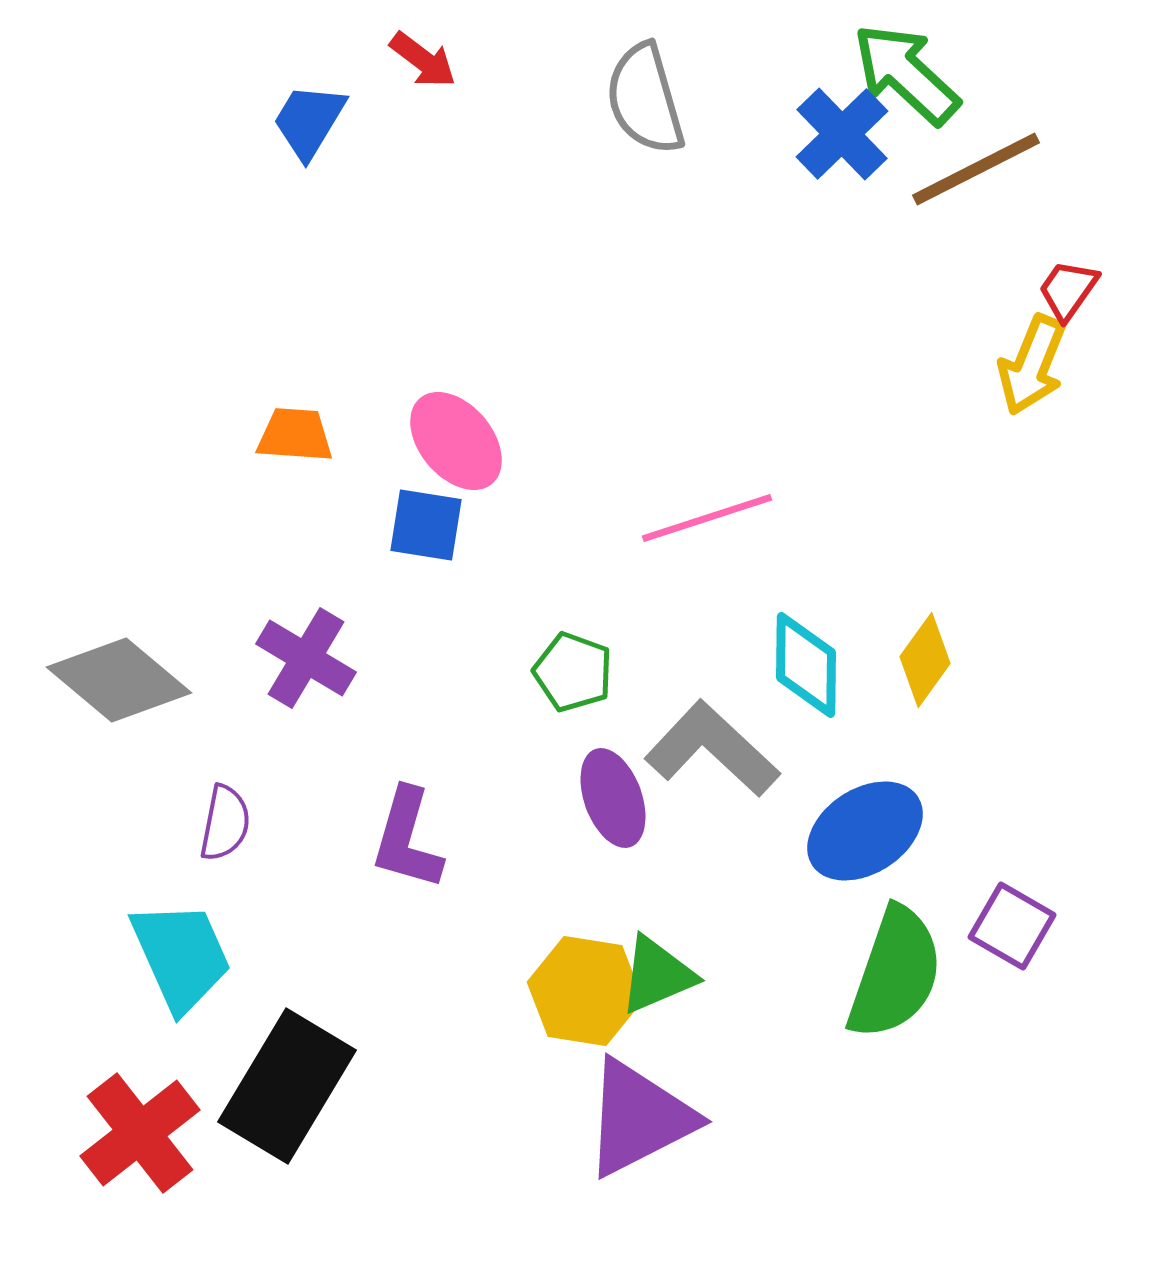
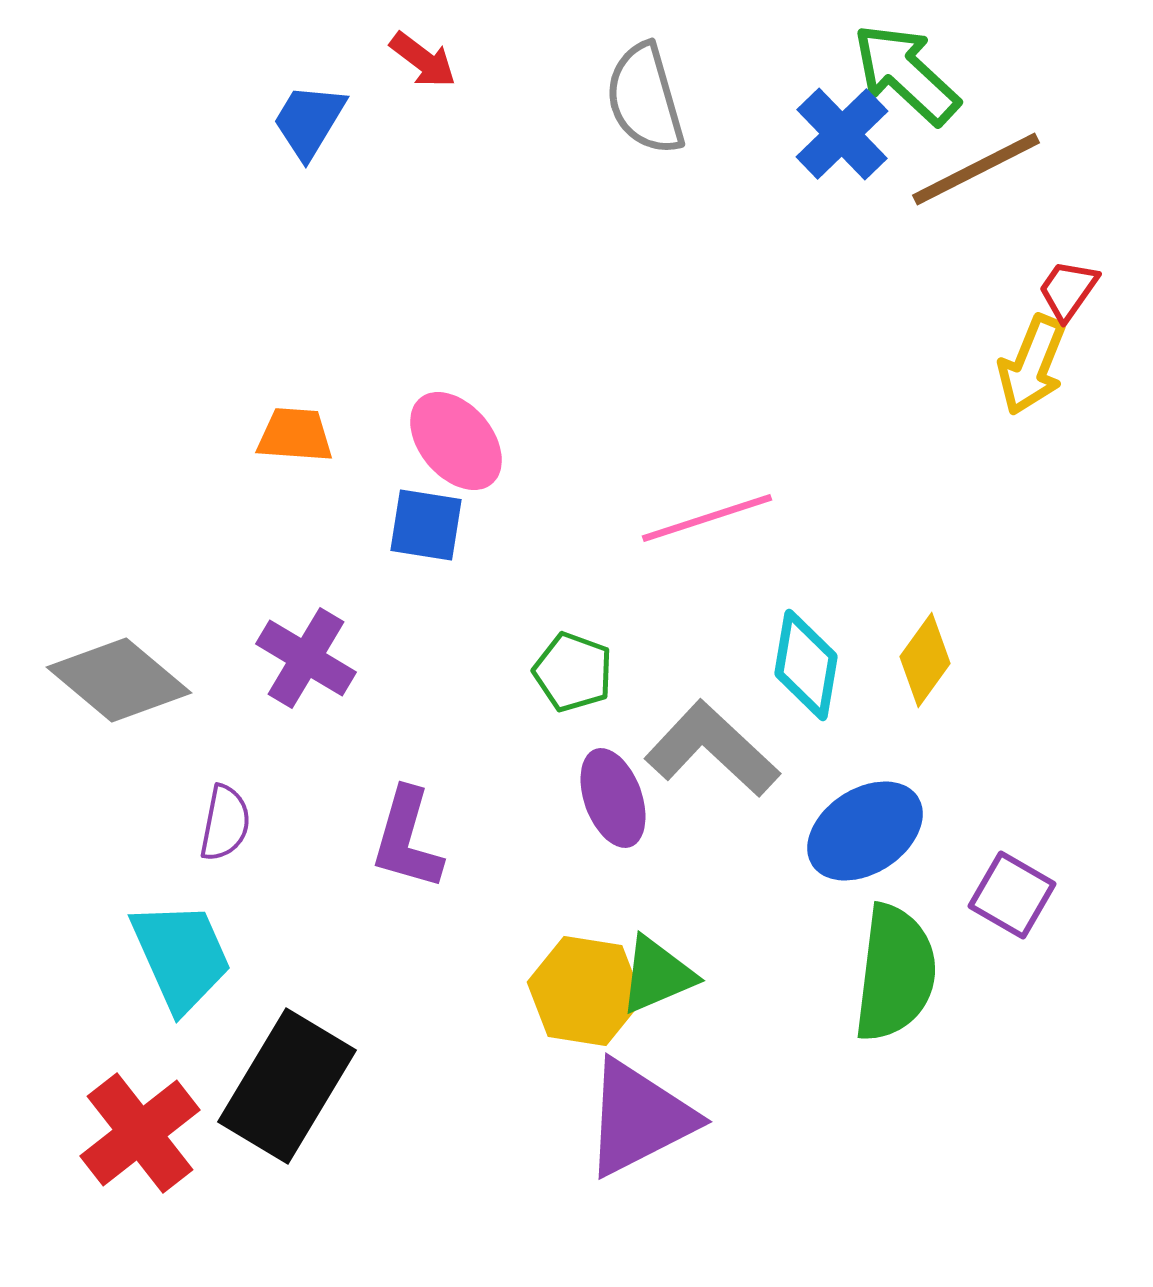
cyan diamond: rotated 9 degrees clockwise
purple square: moved 31 px up
green semicircle: rotated 12 degrees counterclockwise
